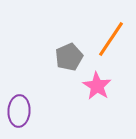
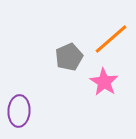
orange line: rotated 15 degrees clockwise
pink star: moved 7 px right, 4 px up
